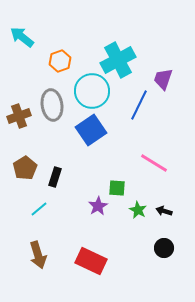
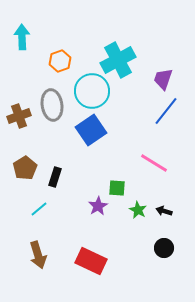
cyan arrow: rotated 50 degrees clockwise
blue line: moved 27 px right, 6 px down; rotated 12 degrees clockwise
